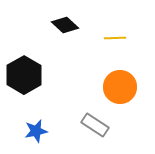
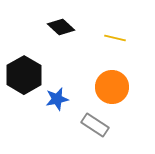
black diamond: moved 4 px left, 2 px down
yellow line: rotated 15 degrees clockwise
orange circle: moved 8 px left
blue star: moved 21 px right, 32 px up
